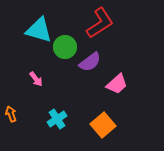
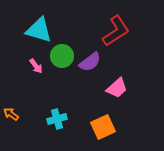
red L-shape: moved 16 px right, 8 px down
green circle: moved 3 px left, 9 px down
pink arrow: moved 13 px up
pink trapezoid: moved 4 px down
orange arrow: rotated 35 degrees counterclockwise
cyan cross: rotated 18 degrees clockwise
orange square: moved 2 px down; rotated 15 degrees clockwise
